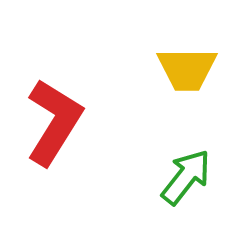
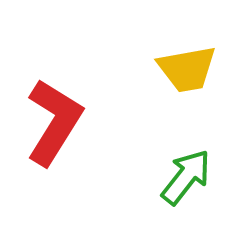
yellow trapezoid: rotated 10 degrees counterclockwise
